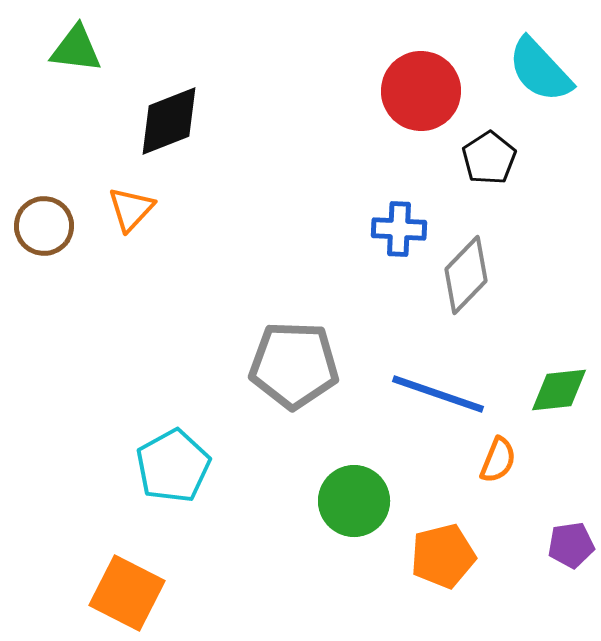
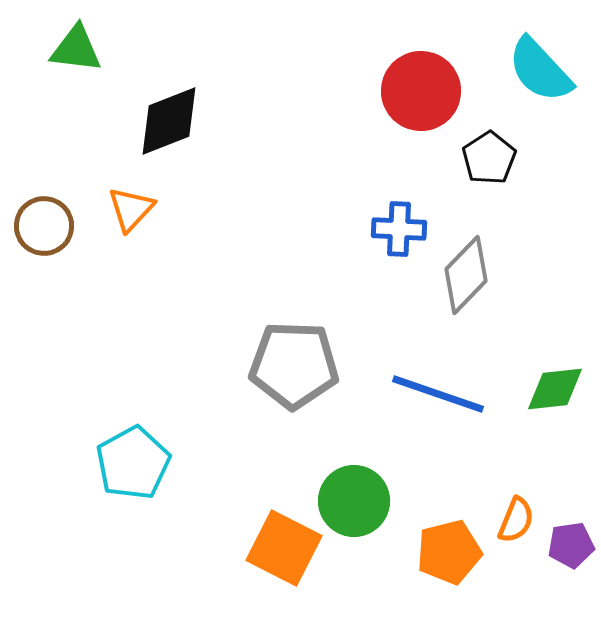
green diamond: moved 4 px left, 1 px up
orange semicircle: moved 18 px right, 60 px down
cyan pentagon: moved 40 px left, 3 px up
orange pentagon: moved 6 px right, 4 px up
orange square: moved 157 px right, 45 px up
